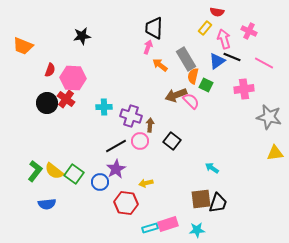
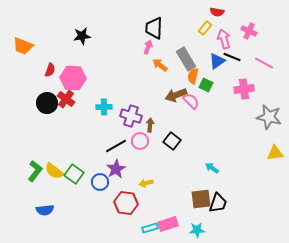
blue semicircle at (47, 204): moved 2 px left, 6 px down
